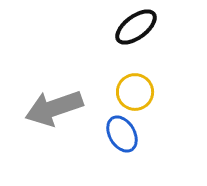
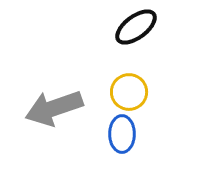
yellow circle: moved 6 px left
blue ellipse: rotated 30 degrees clockwise
